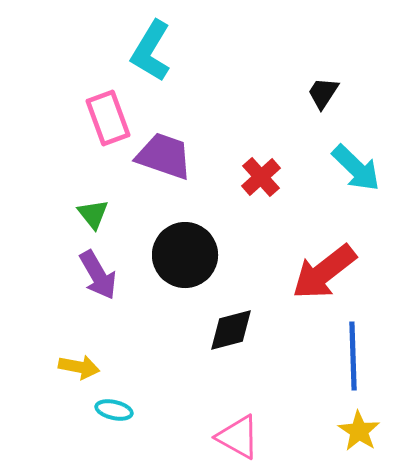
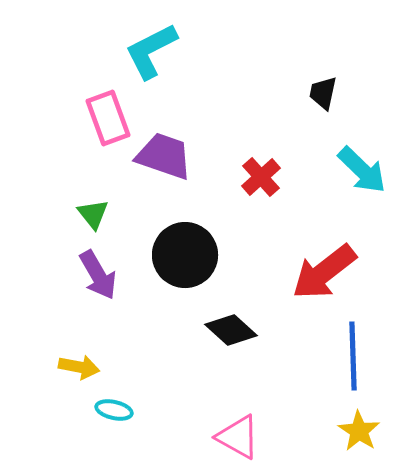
cyan L-shape: rotated 32 degrees clockwise
black trapezoid: rotated 21 degrees counterclockwise
cyan arrow: moved 6 px right, 2 px down
black diamond: rotated 57 degrees clockwise
